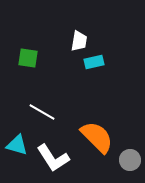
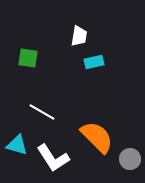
white trapezoid: moved 5 px up
gray circle: moved 1 px up
